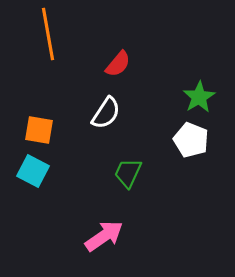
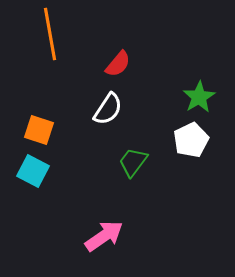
orange line: moved 2 px right
white semicircle: moved 2 px right, 4 px up
orange square: rotated 8 degrees clockwise
white pentagon: rotated 24 degrees clockwise
green trapezoid: moved 5 px right, 11 px up; rotated 12 degrees clockwise
